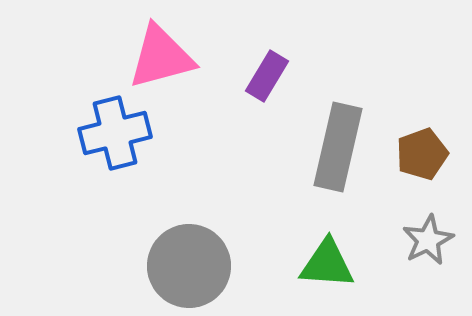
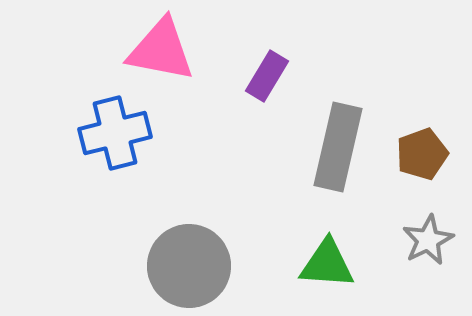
pink triangle: moved 7 px up; rotated 26 degrees clockwise
